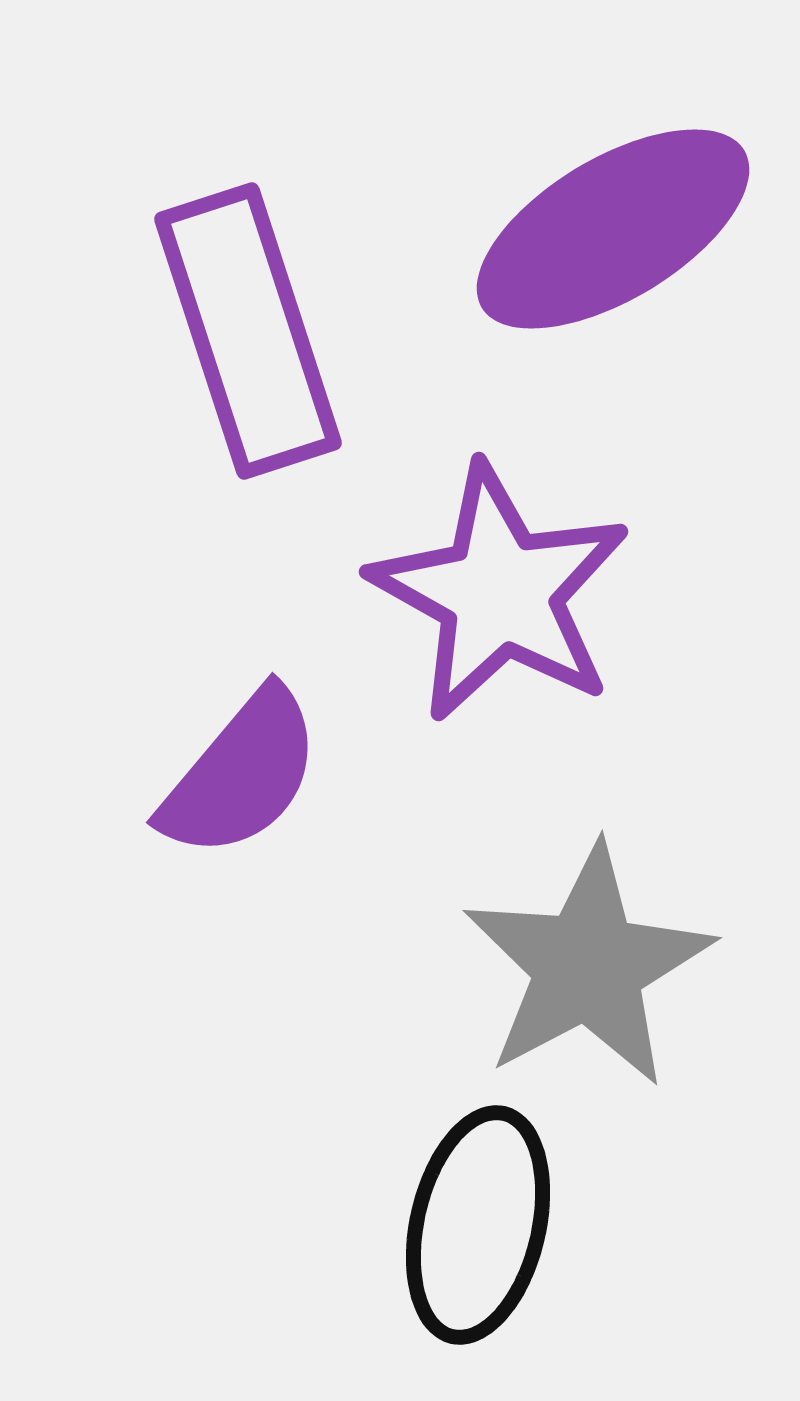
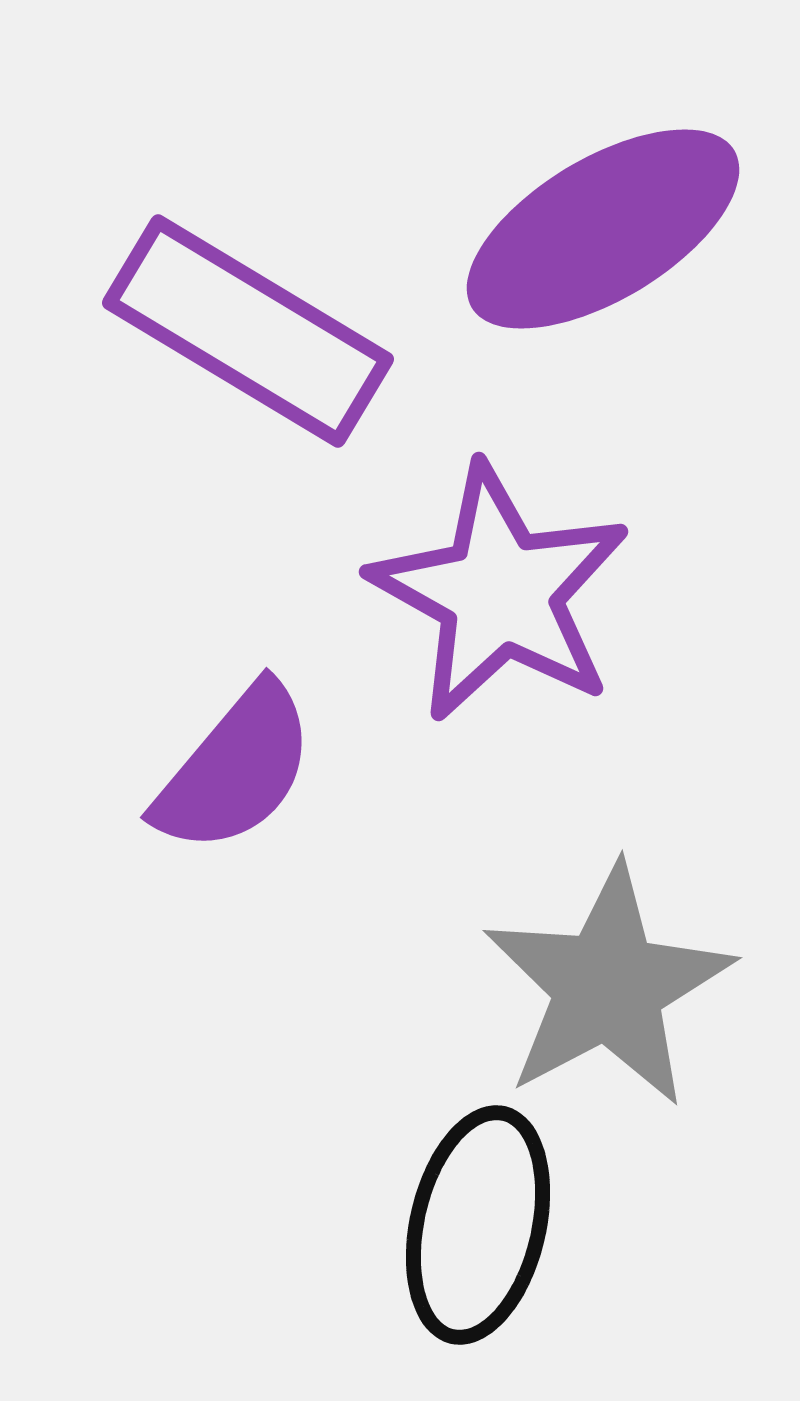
purple ellipse: moved 10 px left
purple rectangle: rotated 41 degrees counterclockwise
purple semicircle: moved 6 px left, 5 px up
gray star: moved 20 px right, 20 px down
